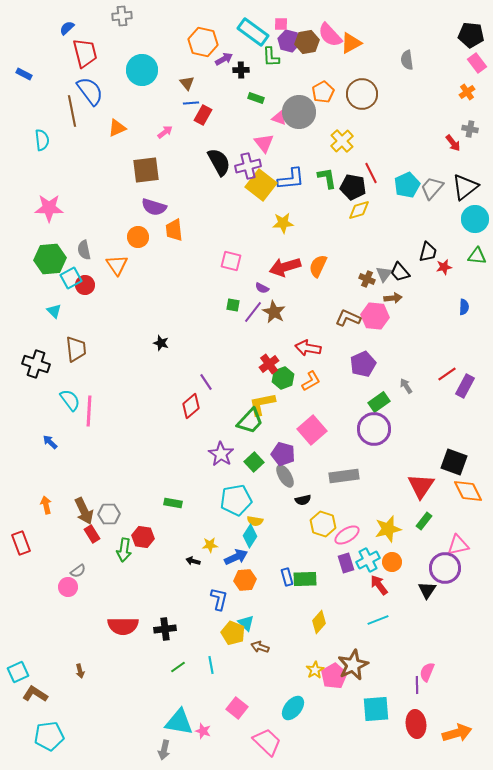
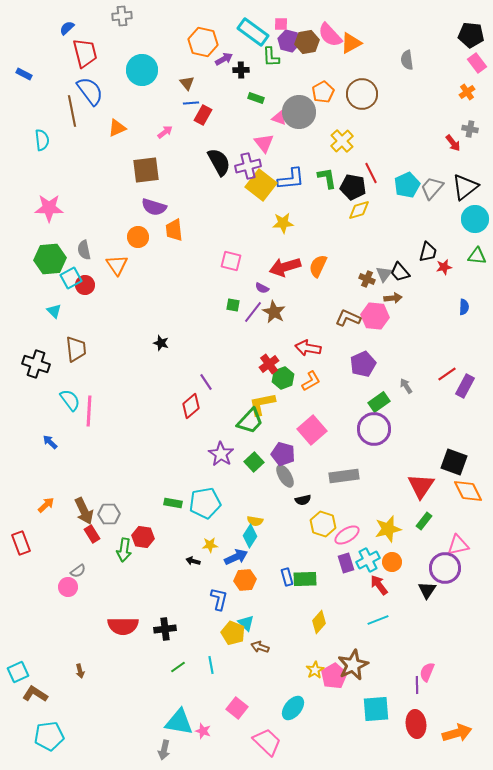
cyan pentagon at (236, 500): moved 31 px left, 3 px down
orange arrow at (46, 505): rotated 60 degrees clockwise
